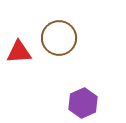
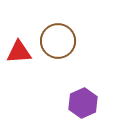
brown circle: moved 1 px left, 3 px down
